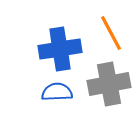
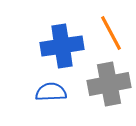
blue cross: moved 2 px right, 3 px up
blue semicircle: moved 6 px left
